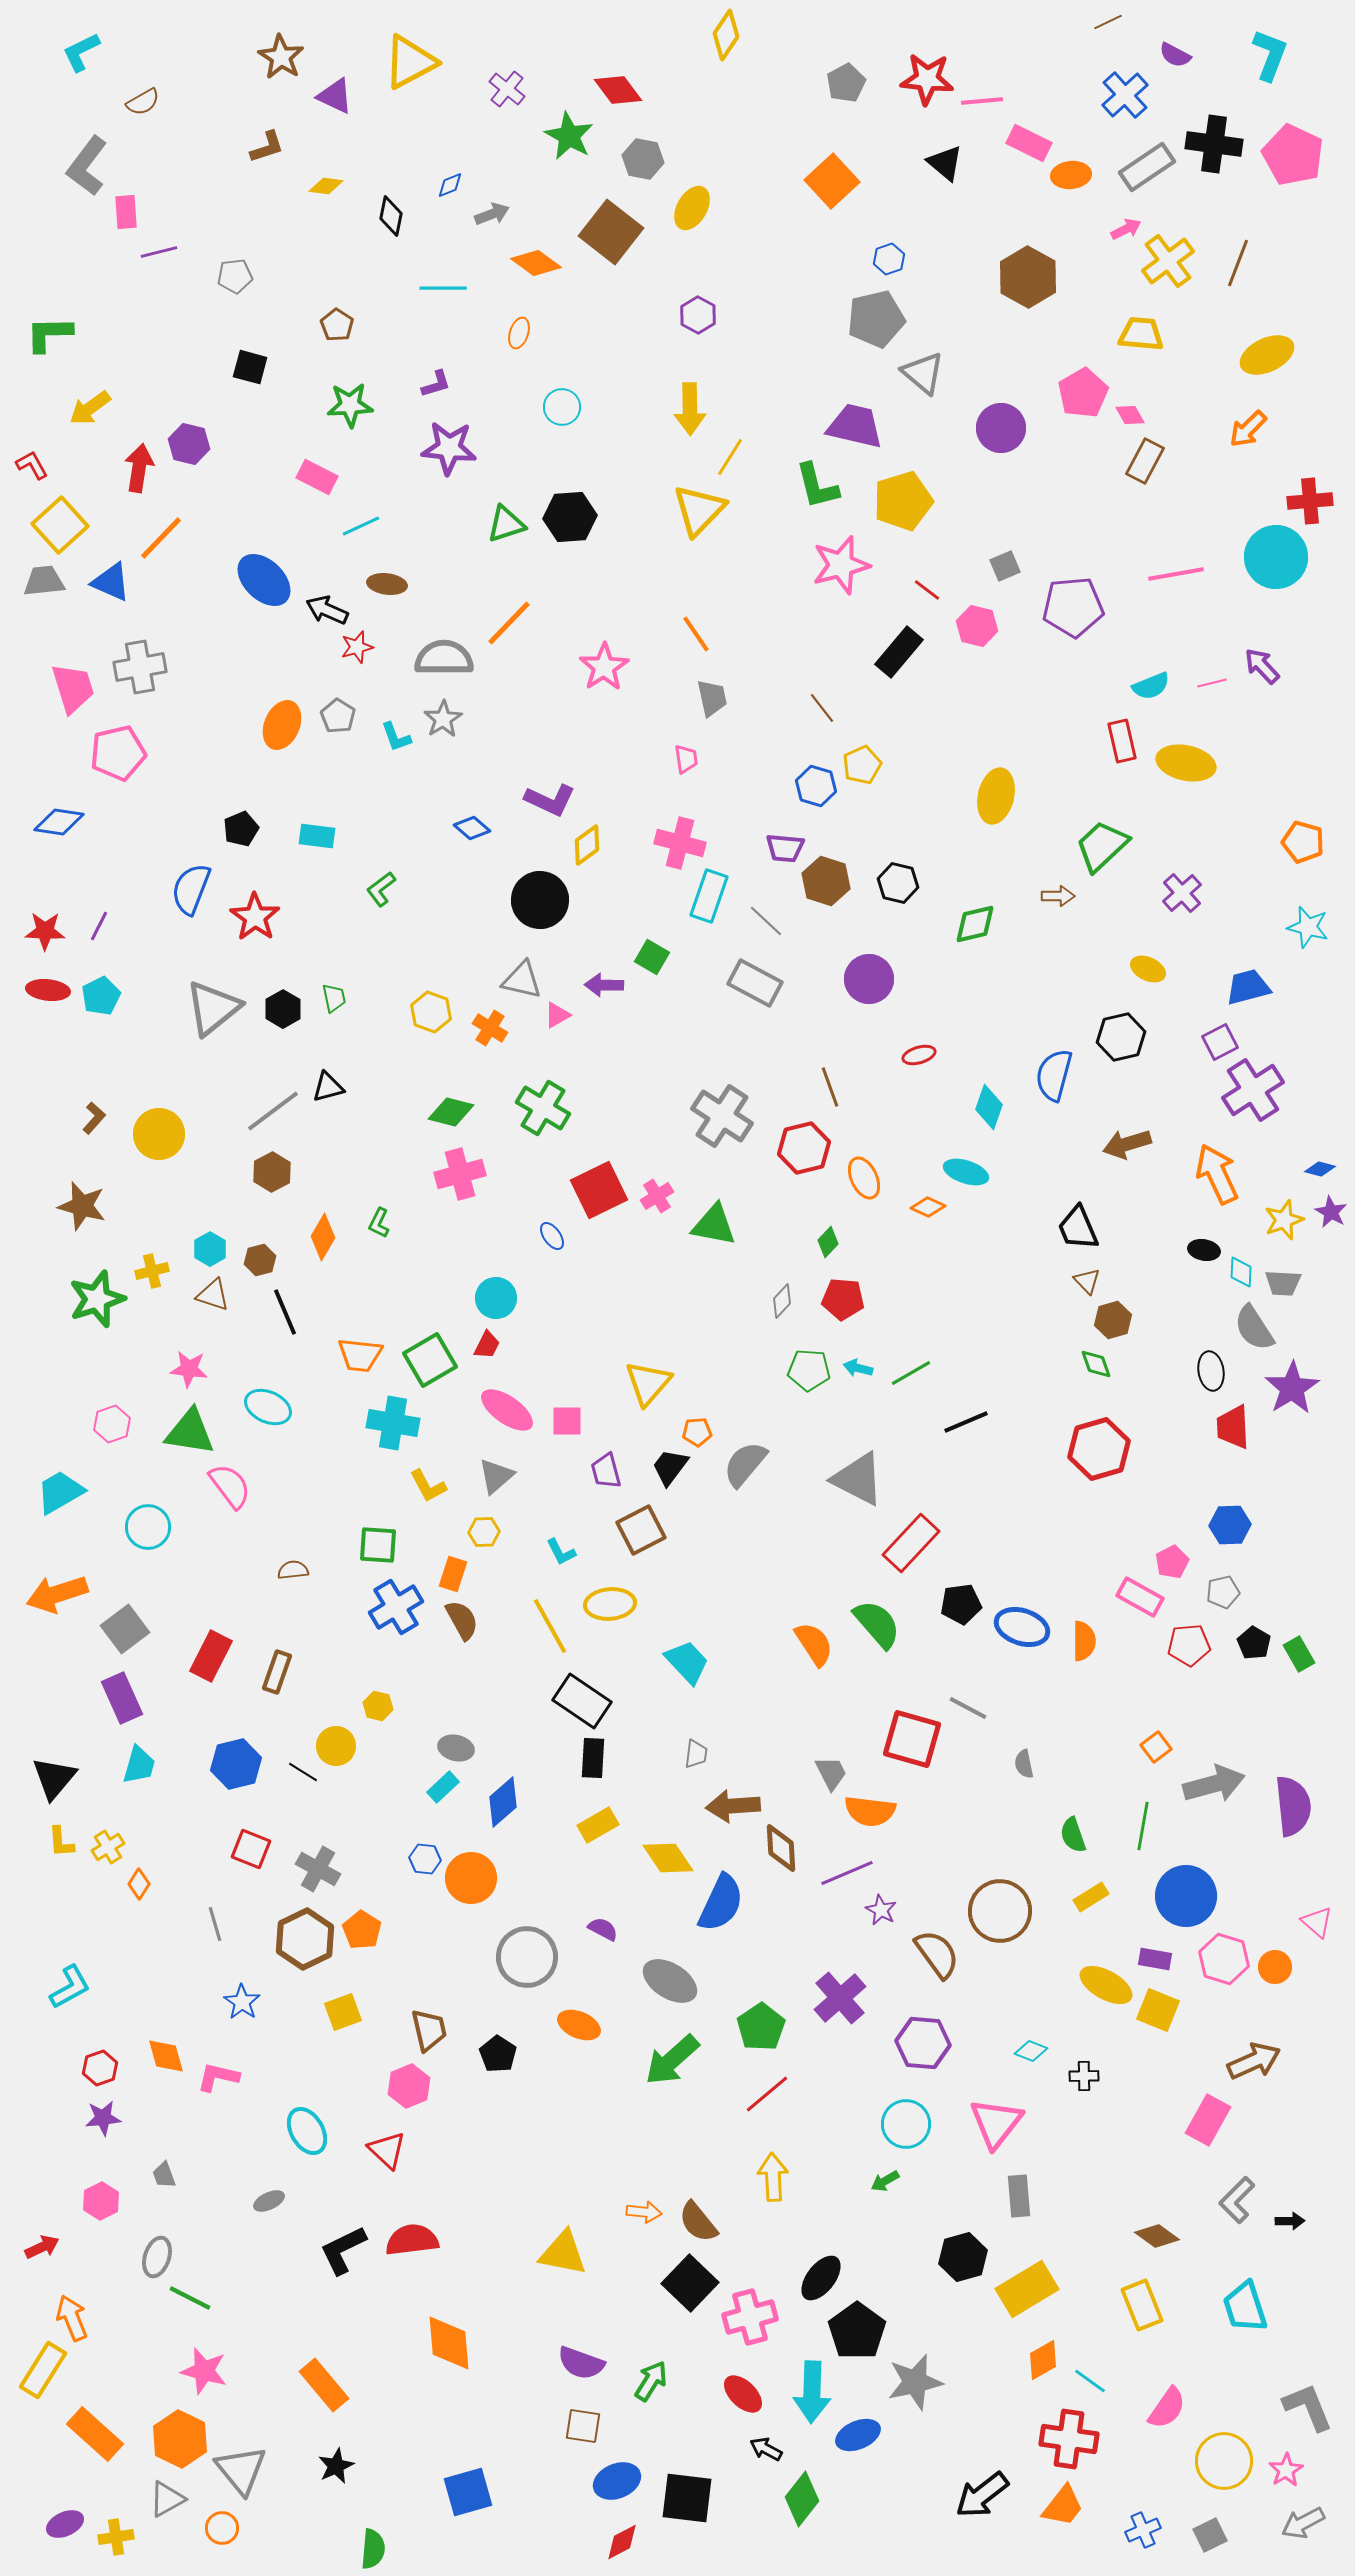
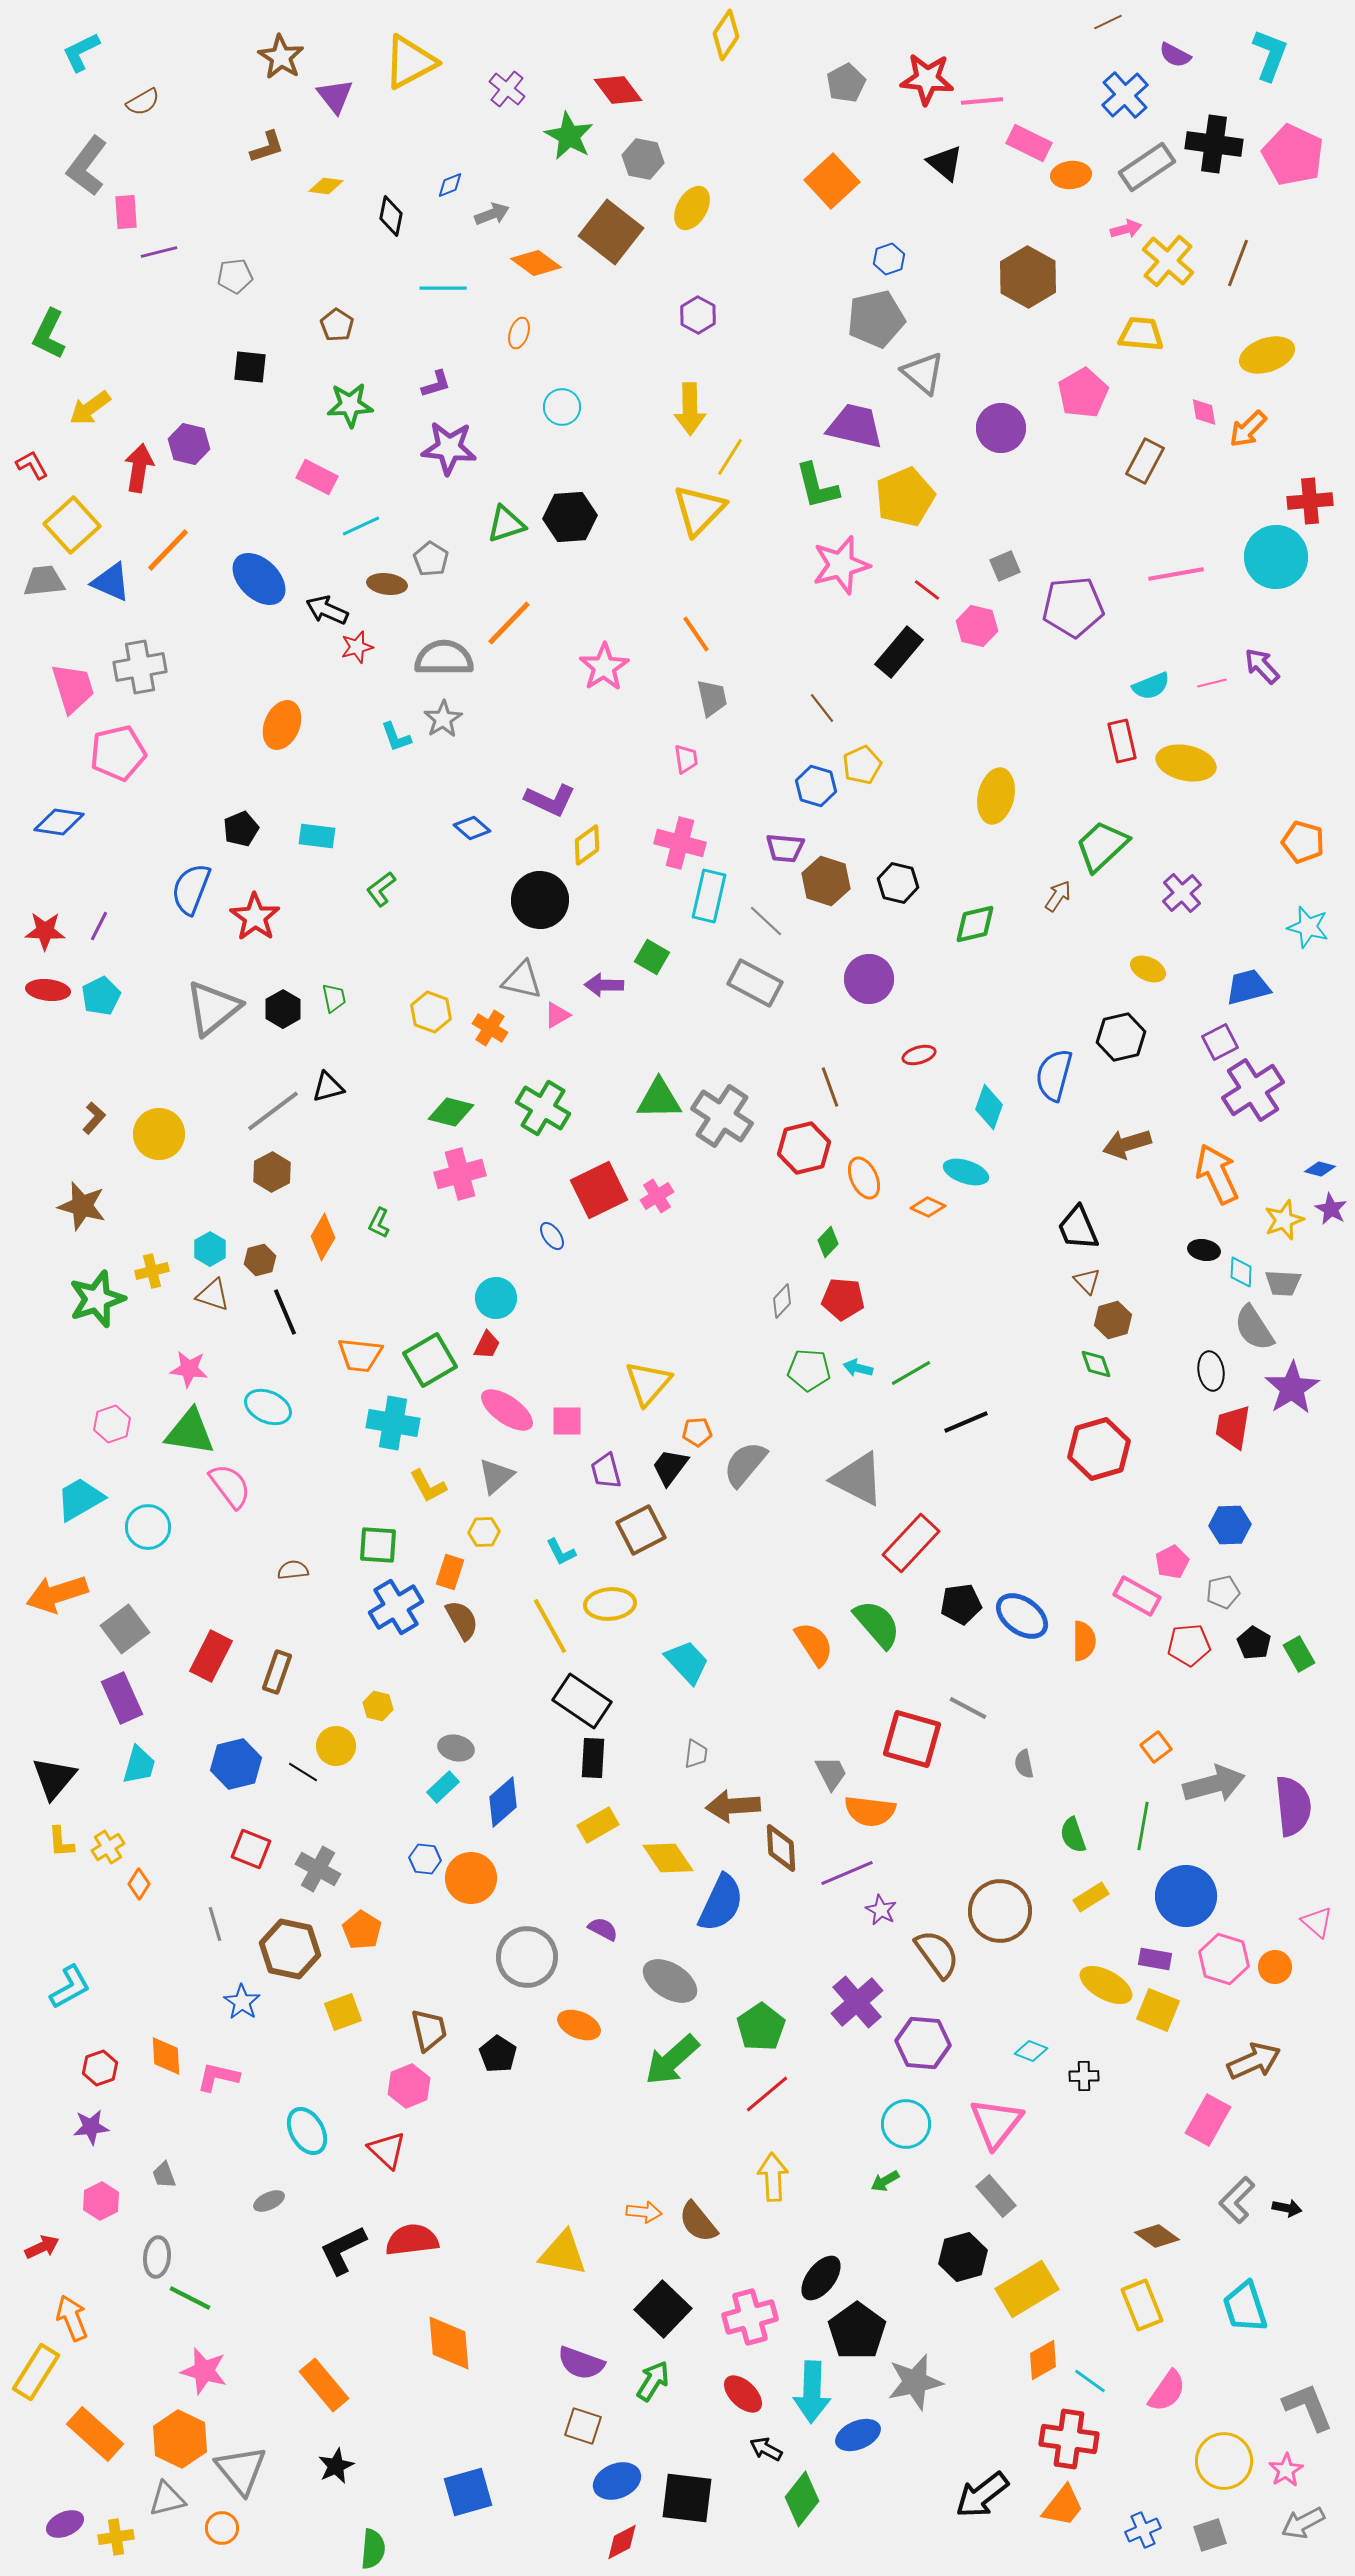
purple triangle at (335, 96): rotated 27 degrees clockwise
pink arrow at (1126, 229): rotated 12 degrees clockwise
yellow cross at (1168, 261): rotated 12 degrees counterclockwise
green L-shape at (49, 334): rotated 63 degrees counterclockwise
yellow ellipse at (1267, 355): rotated 6 degrees clockwise
black square at (250, 367): rotated 9 degrees counterclockwise
pink diamond at (1130, 415): moved 74 px right, 3 px up; rotated 20 degrees clockwise
yellow pentagon at (903, 501): moved 2 px right, 4 px up; rotated 6 degrees counterclockwise
yellow square at (60, 525): moved 12 px right
orange line at (161, 538): moved 7 px right, 12 px down
blue ellipse at (264, 580): moved 5 px left, 1 px up
gray pentagon at (338, 716): moved 93 px right, 157 px up
cyan rectangle at (709, 896): rotated 6 degrees counterclockwise
brown arrow at (1058, 896): rotated 56 degrees counterclockwise
purple star at (1331, 1212): moved 3 px up
green triangle at (714, 1225): moved 55 px left, 126 px up; rotated 12 degrees counterclockwise
red trapezoid at (1233, 1427): rotated 12 degrees clockwise
cyan trapezoid at (60, 1492): moved 20 px right, 7 px down
orange rectangle at (453, 1574): moved 3 px left, 2 px up
pink rectangle at (1140, 1597): moved 3 px left, 1 px up
blue ellipse at (1022, 1627): moved 11 px up; rotated 18 degrees clockwise
brown hexagon at (305, 1939): moved 15 px left, 10 px down; rotated 22 degrees counterclockwise
purple cross at (840, 1998): moved 17 px right, 4 px down
orange diamond at (166, 2056): rotated 12 degrees clockwise
purple star at (103, 2118): moved 12 px left, 9 px down
gray rectangle at (1019, 2196): moved 23 px left; rotated 36 degrees counterclockwise
black arrow at (1290, 2221): moved 3 px left, 13 px up; rotated 12 degrees clockwise
gray ellipse at (157, 2257): rotated 12 degrees counterclockwise
black square at (690, 2283): moved 27 px left, 26 px down
yellow rectangle at (43, 2370): moved 7 px left, 2 px down
green arrow at (651, 2381): moved 2 px right
pink semicircle at (1167, 2408): moved 17 px up
brown square at (583, 2426): rotated 9 degrees clockwise
gray triangle at (167, 2499): rotated 15 degrees clockwise
gray square at (1210, 2535): rotated 8 degrees clockwise
